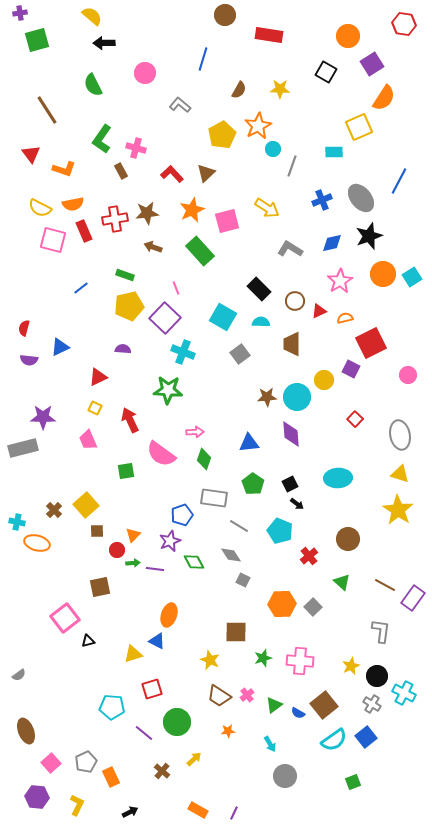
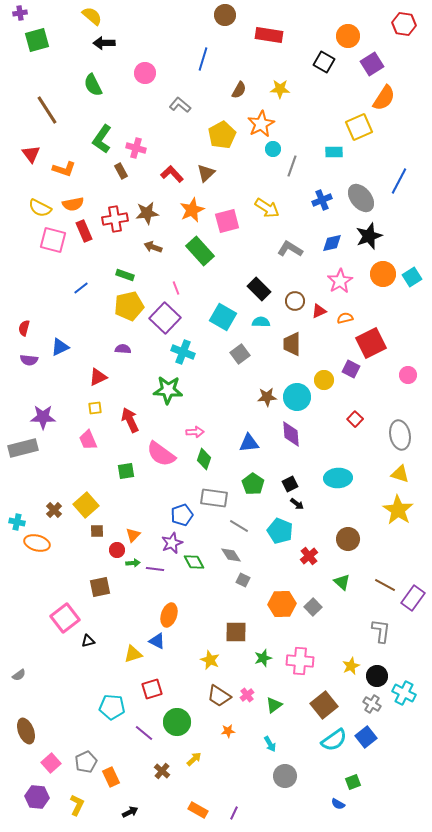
black square at (326, 72): moved 2 px left, 10 px up
orange star at (258, 126): moved 3 px right, 2 px up
yellow square at (95, 408): rotated 32 degrees counterclockwise
purple star at (170, 541): moved 2 px right, 2 px down
blue semicircle at (298, 713): moved 40 px right, 91 px down
